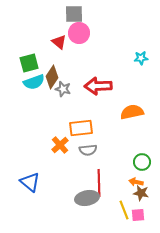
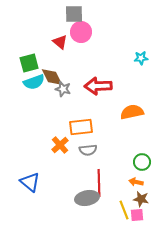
pink circle: moved 2 px right, 1 px up
red triangle: moved 1 px right
brown diamond: rotated 60 degrees counterclockwise
orange rectangle: moved 1 px up
brown star: moved 6 px down
pink square: moved 1 px left
